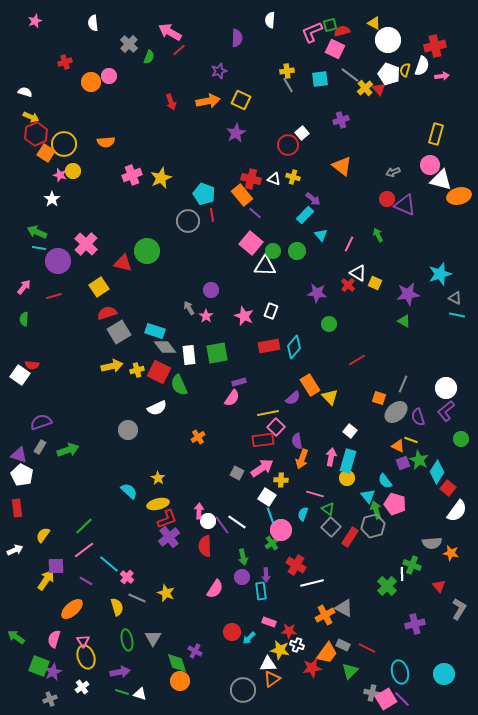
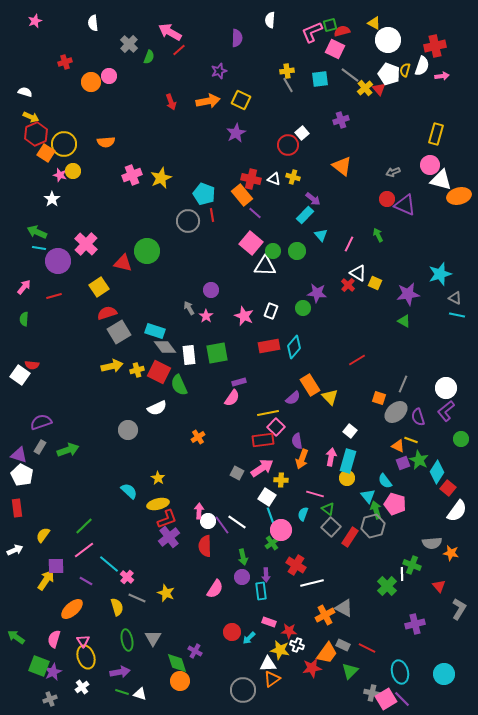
green circle at (329, 324): moved 26 px left, 16 px up
